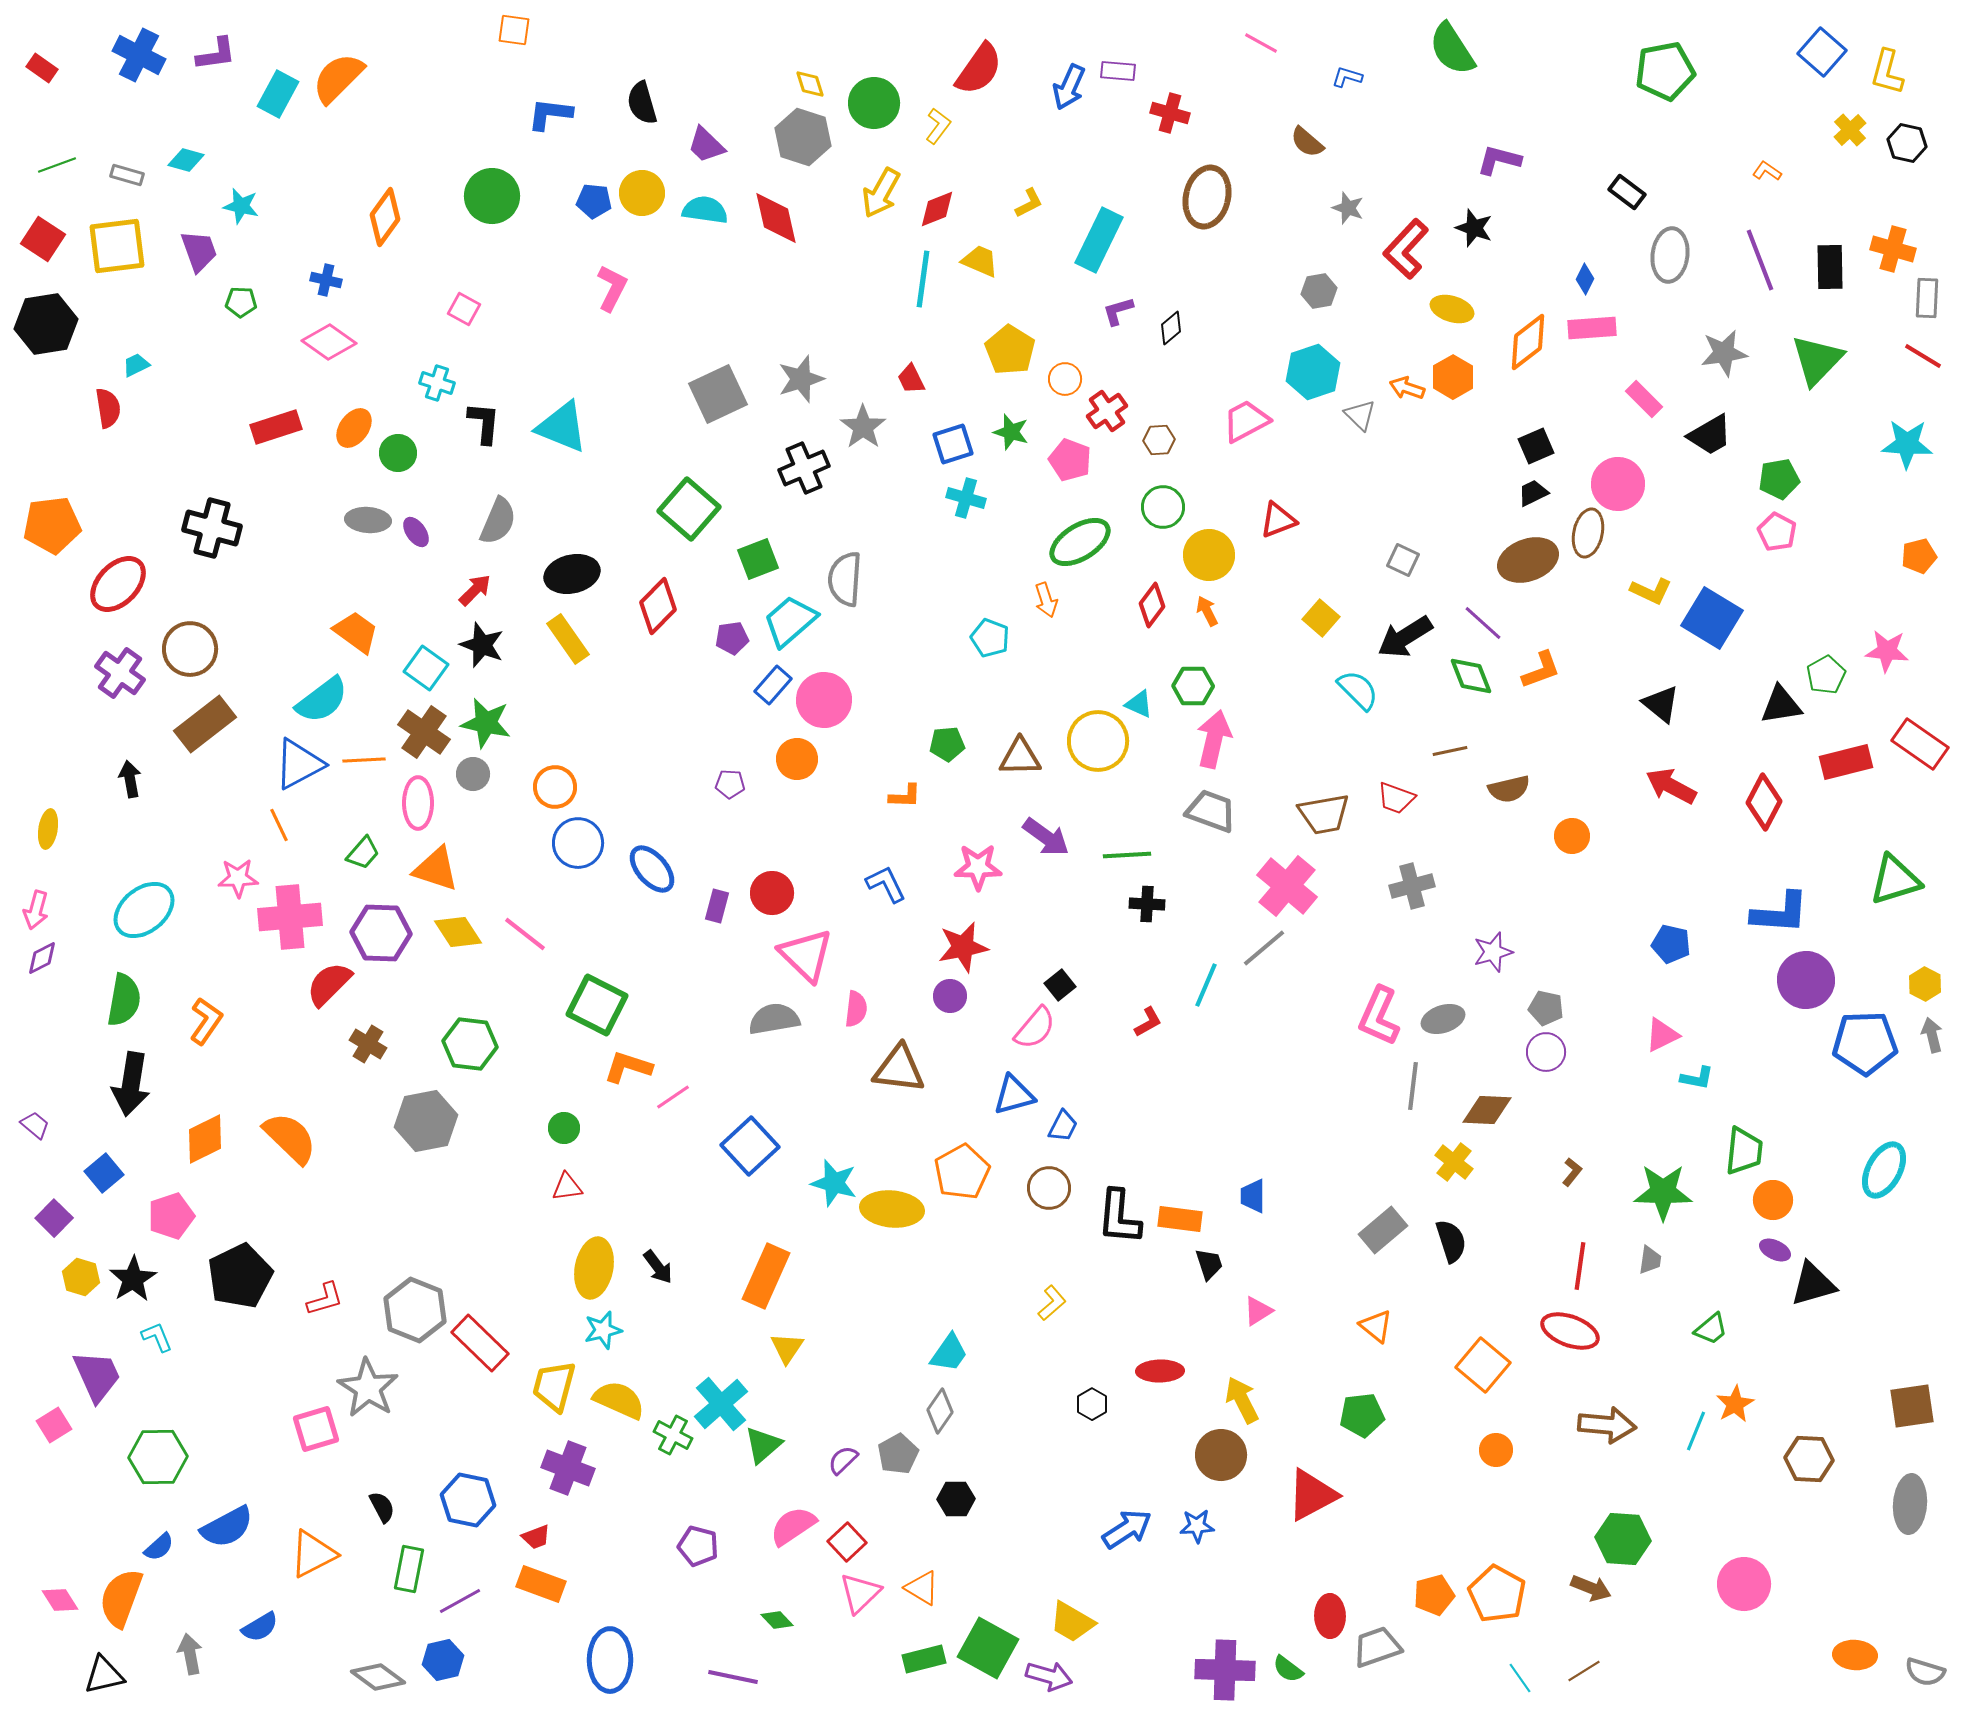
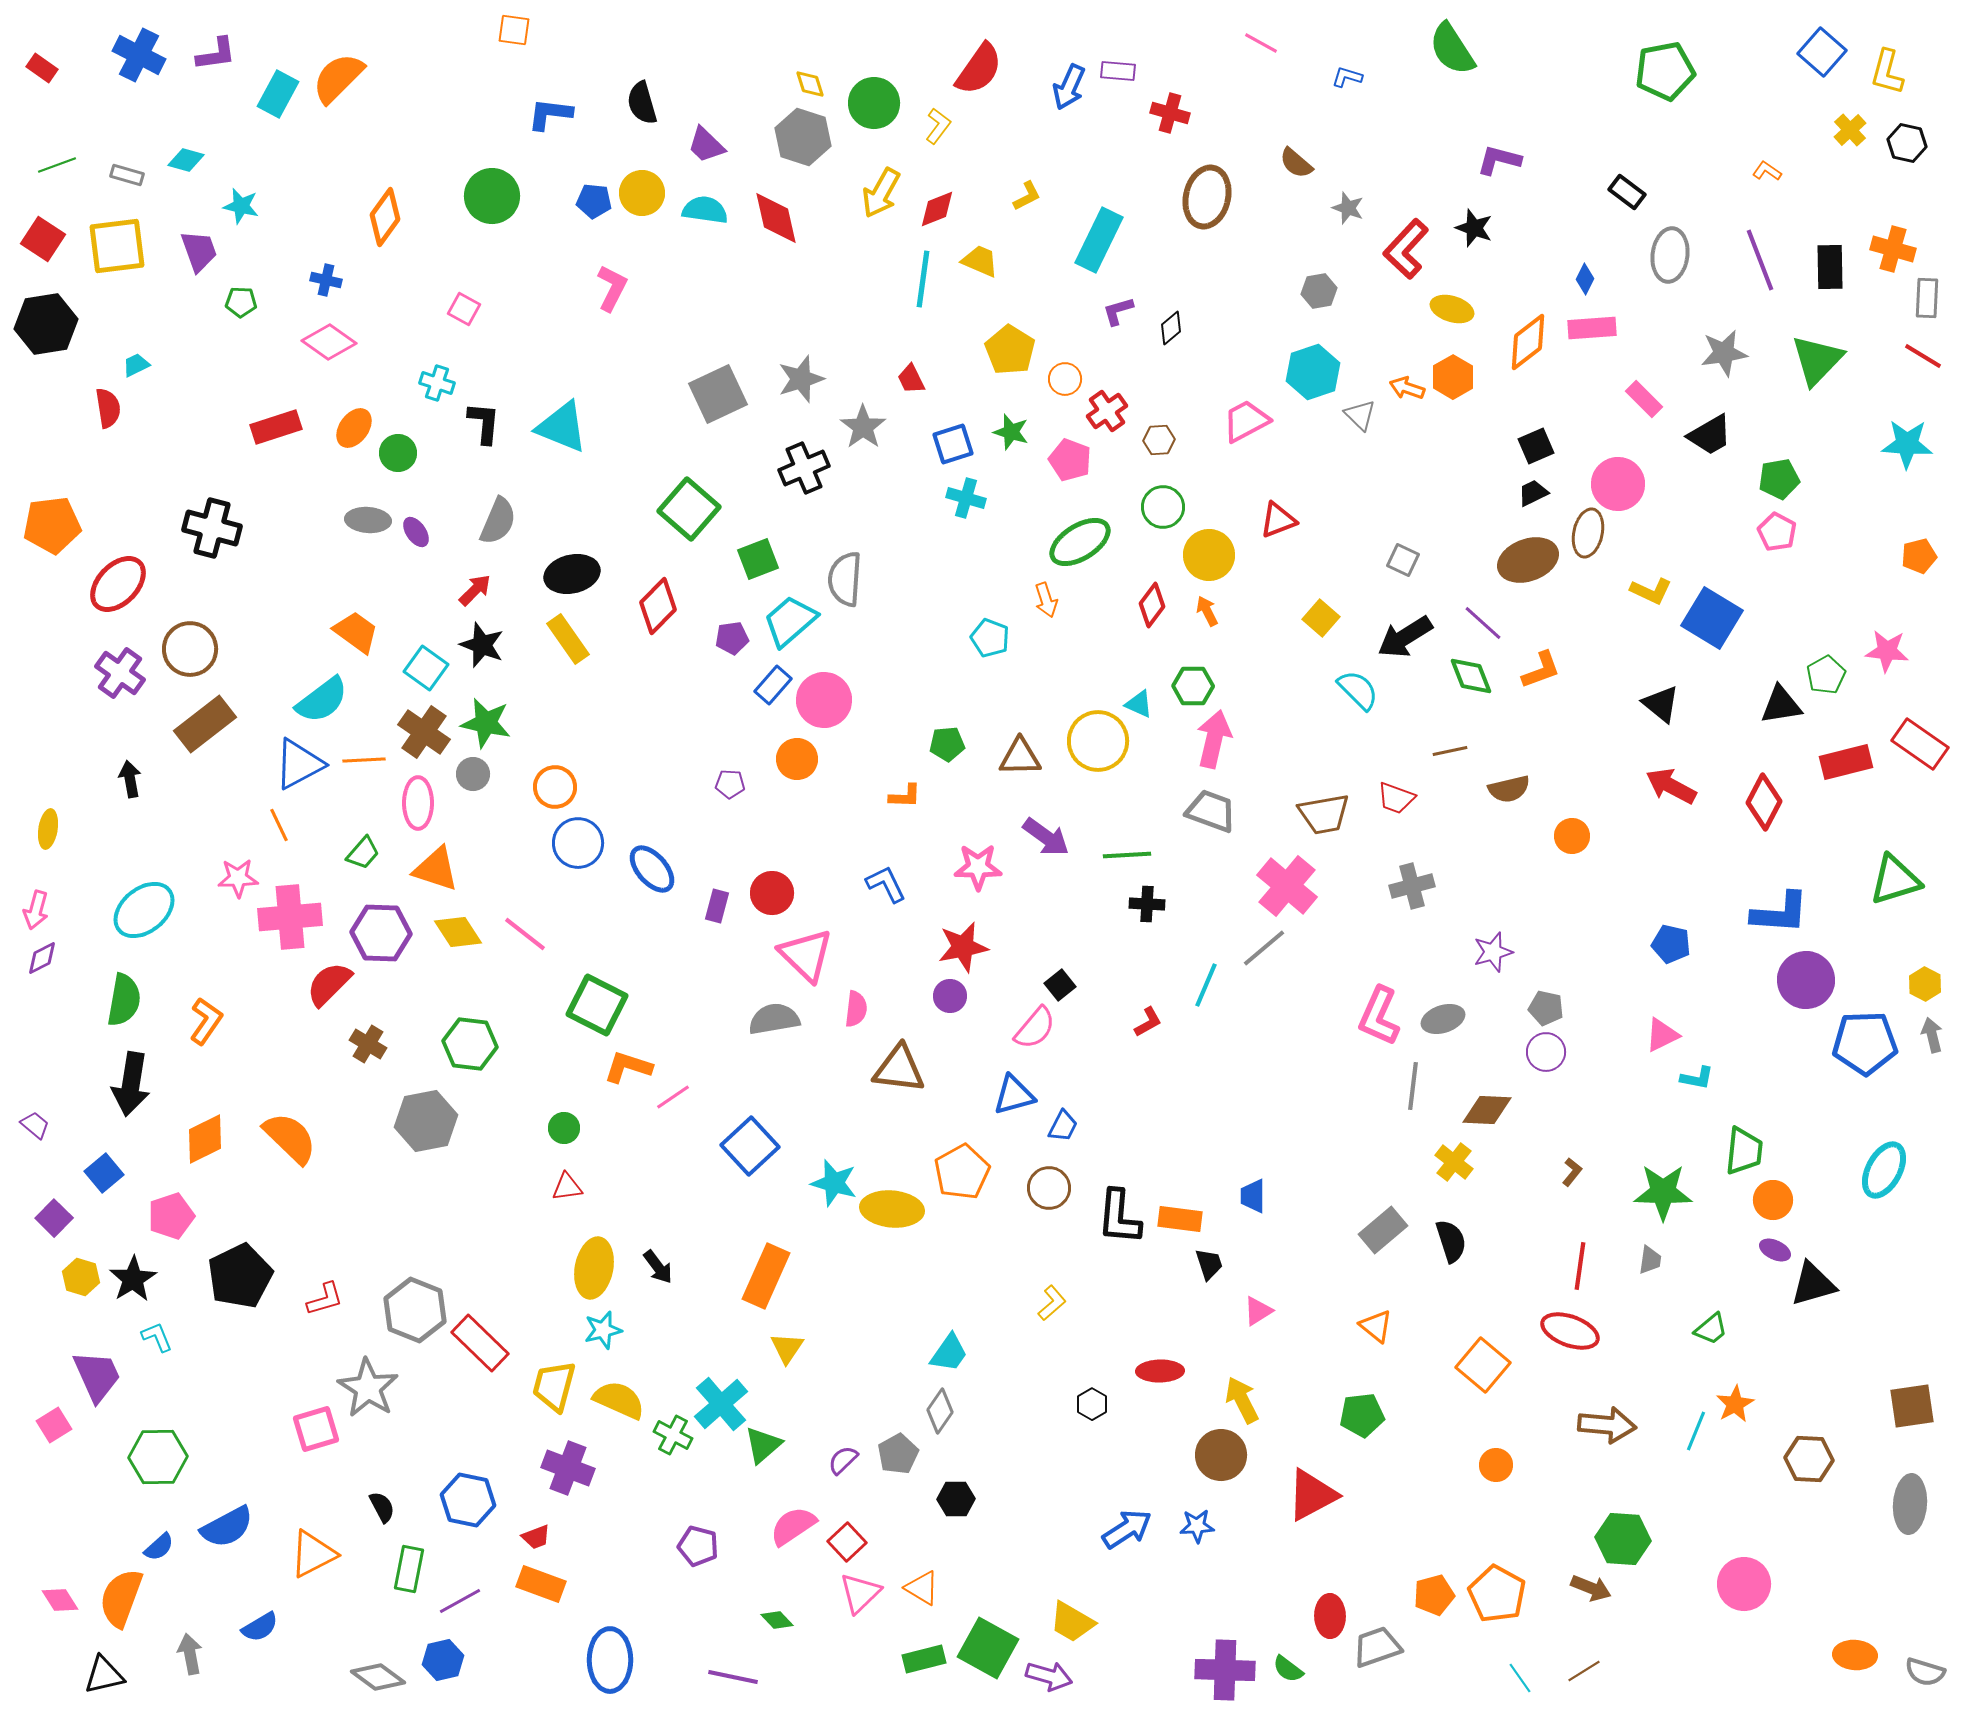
brown semicircle at (1307, 142): moved 11 px left, 21 px down
yellow L-shape at (1029, 203): moved 2 px left, 7 px up
orange circle at (1496, 1450): moved 15 px down
